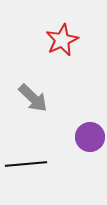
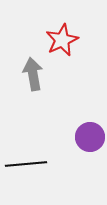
gray arrow: moved 24 px up; rotated 144 degrees counterclockwise
